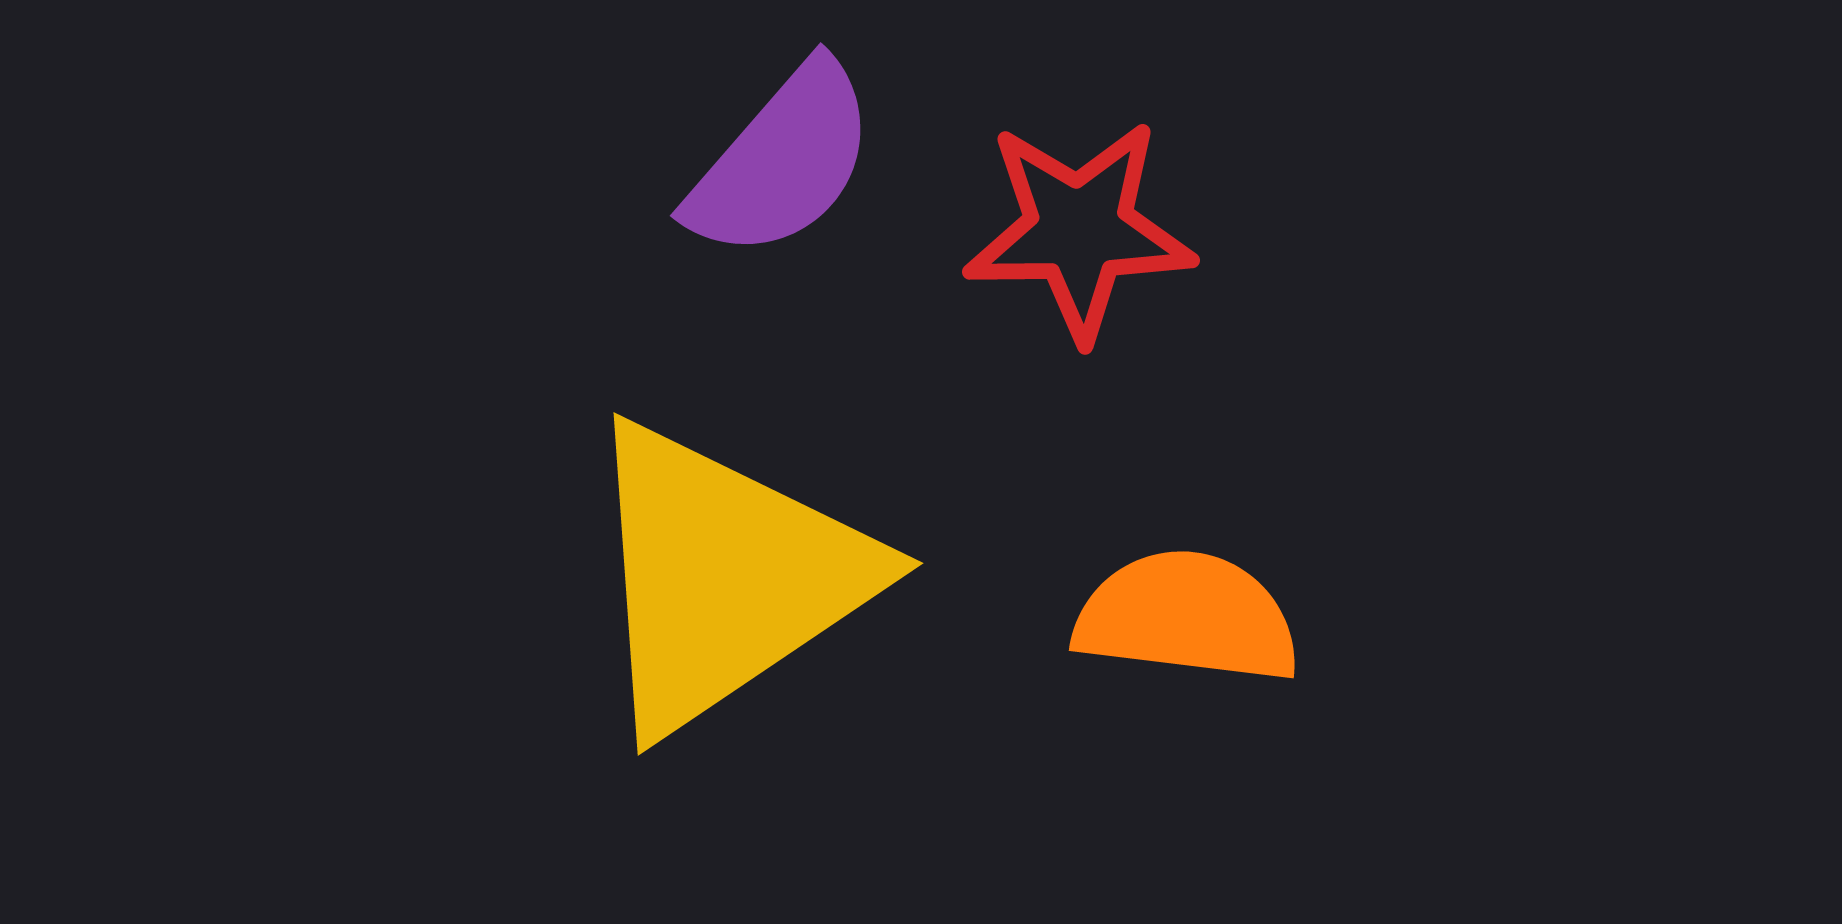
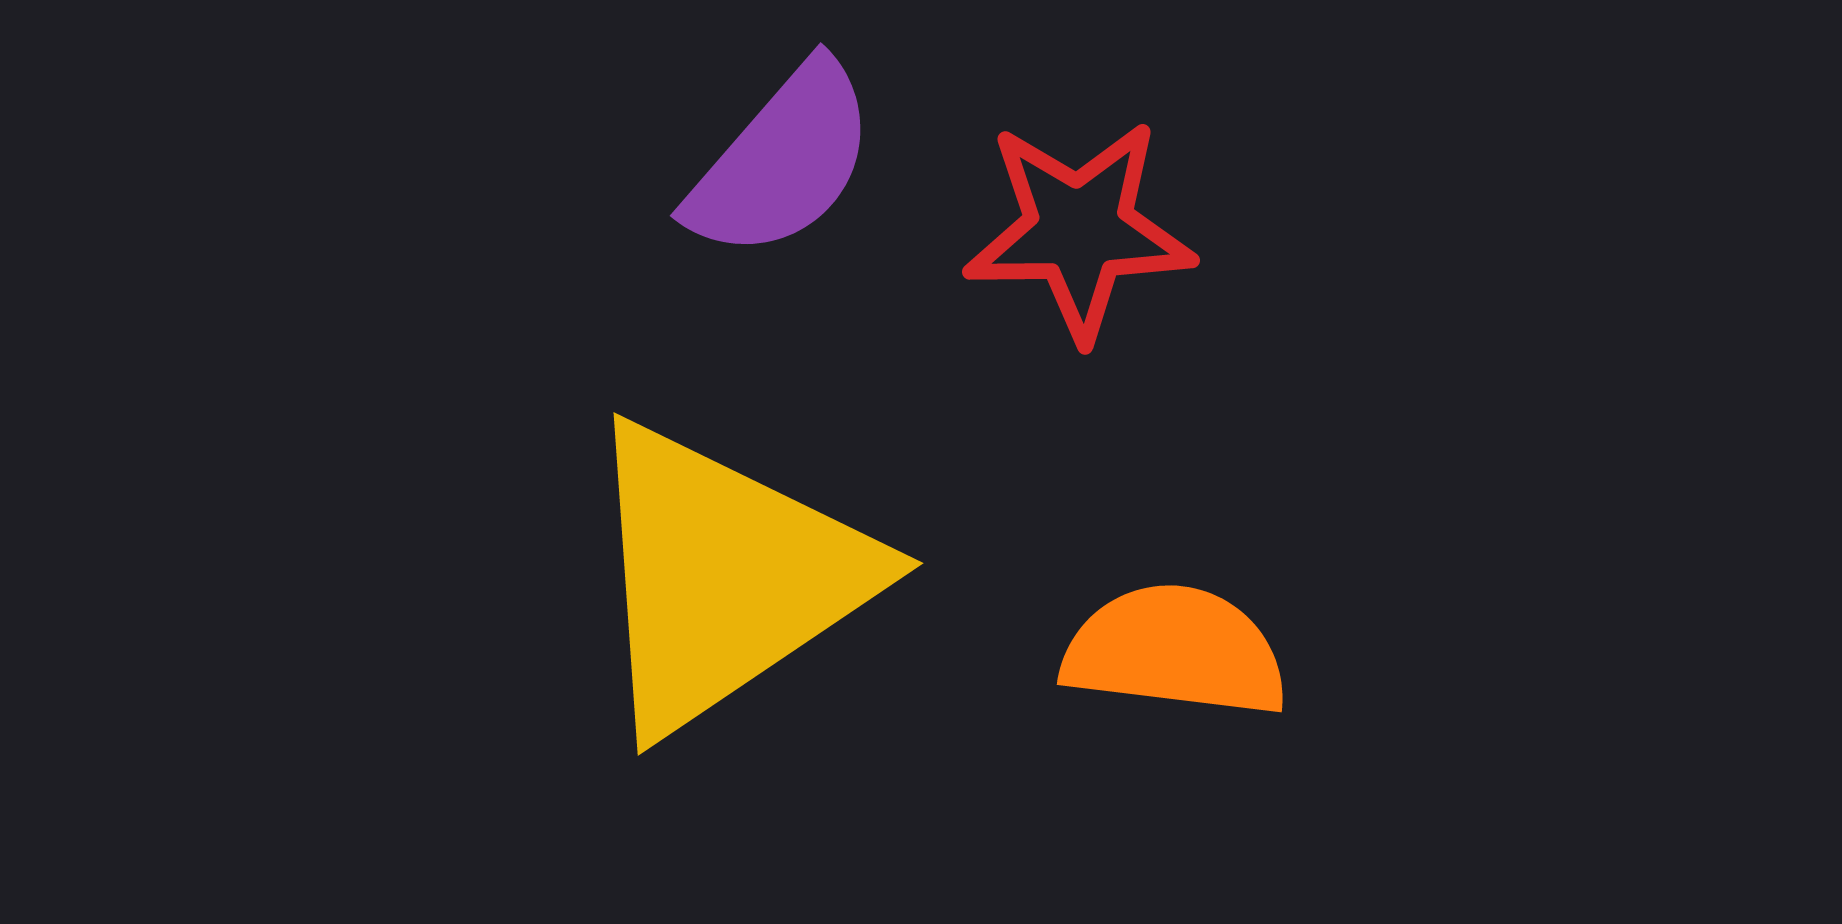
orange semicircle: moved 12 px left, 34 px down
